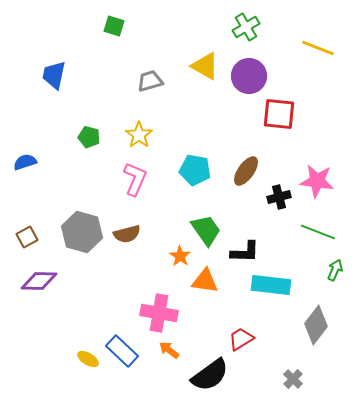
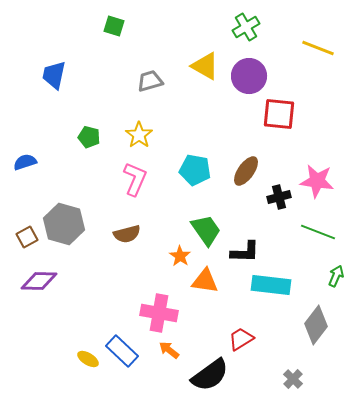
gray hexagon: moved 18 px left, 8 px up
green arrow: moved 1 px right, 6 px down
